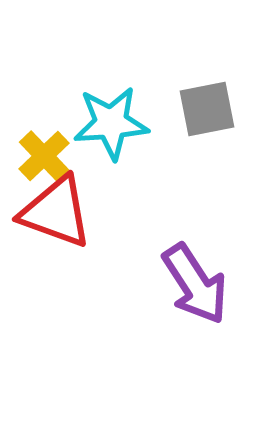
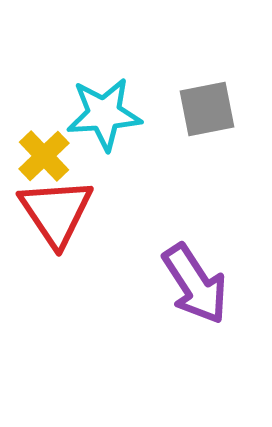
cyan star: moved 7 px left, 9 px up
red triangle: rotated 36 degrees clockwise
